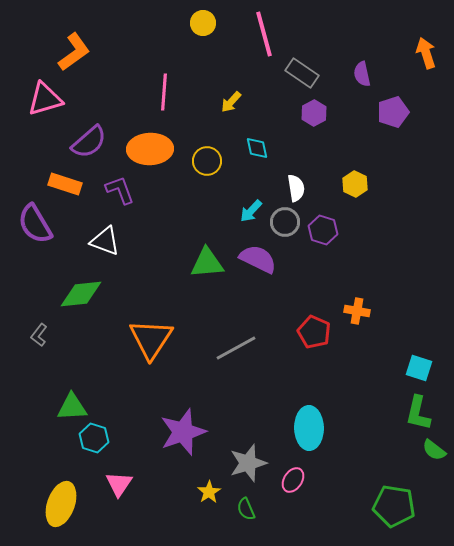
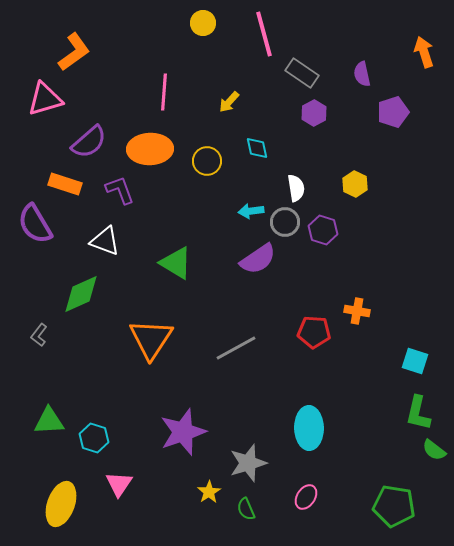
orange arrow at (426, 53): moved 2 px left, 1 px up
yellow arrow at (231, 102): moved 2 px left
cyan arrow at (251, 211): rotated 40 degrees clockwise
purple semicircle at (258, 259): rotated 120 degrees clockwise
green triangle at (207, 263): moved 31 px left; rotated 36 degrees clockwise
green diamond at (81, 294): rotated 18 degrees counterclockwise
red pentagon at (314, 332): rotated 20 degrees counterclockwise
cyan square at (419, 368): moved 4 px left, 7 px up
green triangle at (72, 407): moved 23 px left, 14 px down
pink ellipse at (293, 480): moved 13 px right, 17 px down
